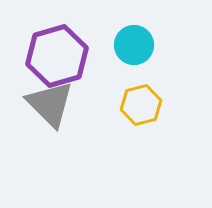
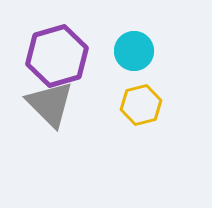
cyan circle: moved 6 px down
